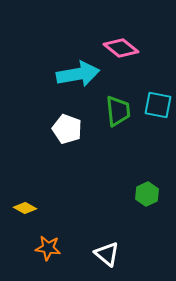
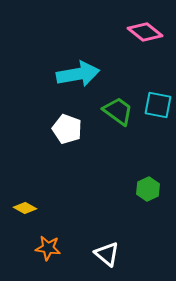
pink diamond: moved 24 px right, 16 px up
green trapezoid: rotated 48 degrees counterclockwise
green hexagon: moved 1 px right, 5 px up
